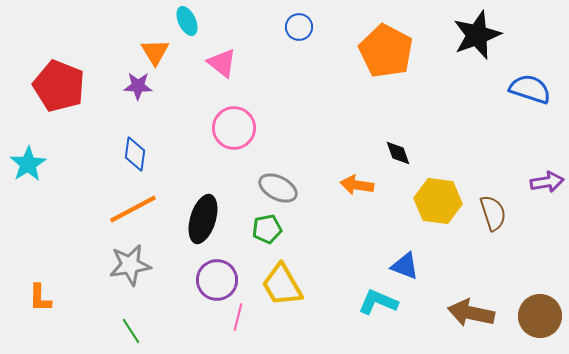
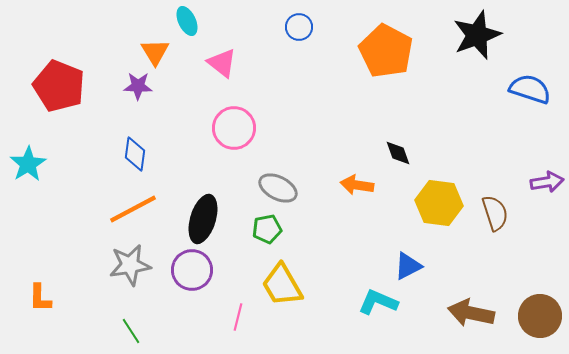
yellow hexagon: moved 1 px right, 2 px down
brown semicircle: moved 2 px right
blue triangle: moved 3 px right; rotated 48 degrees counterclockwise
purple circle: moved 25 px left, 10 px up
